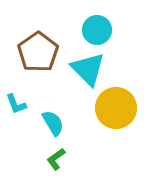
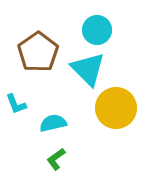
cyan semicircle: rotated 72 degrees counterclockwise
